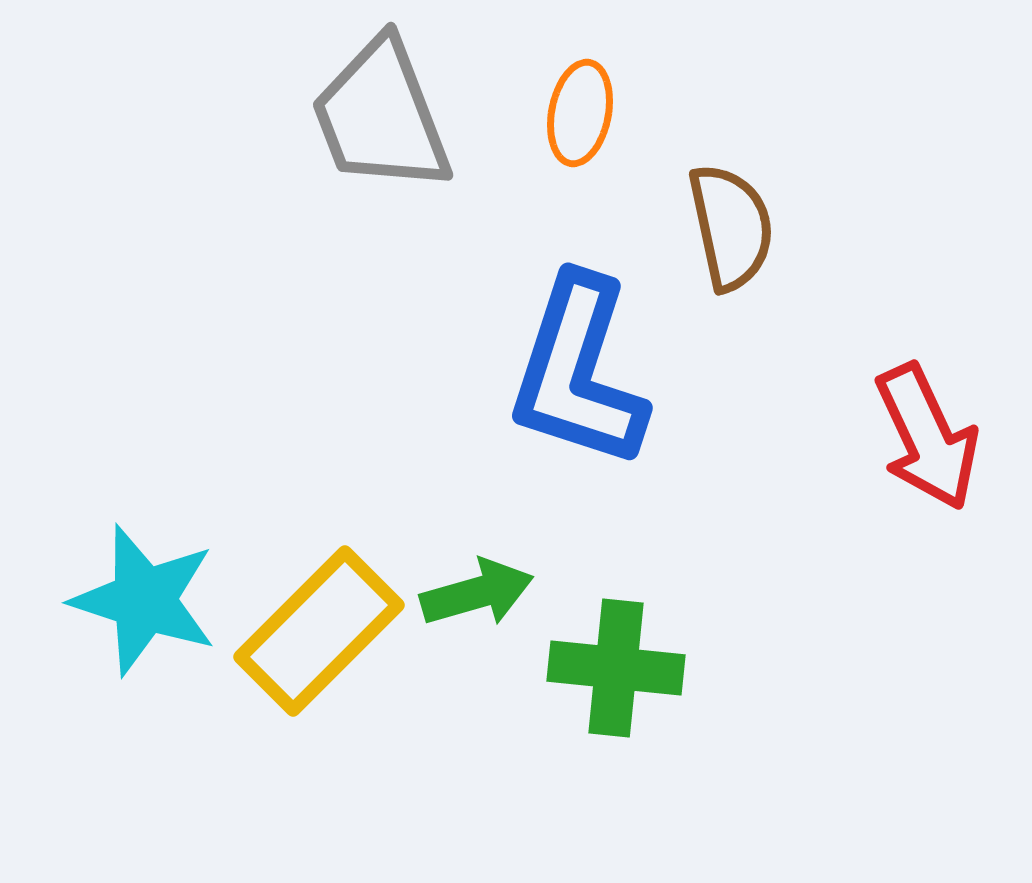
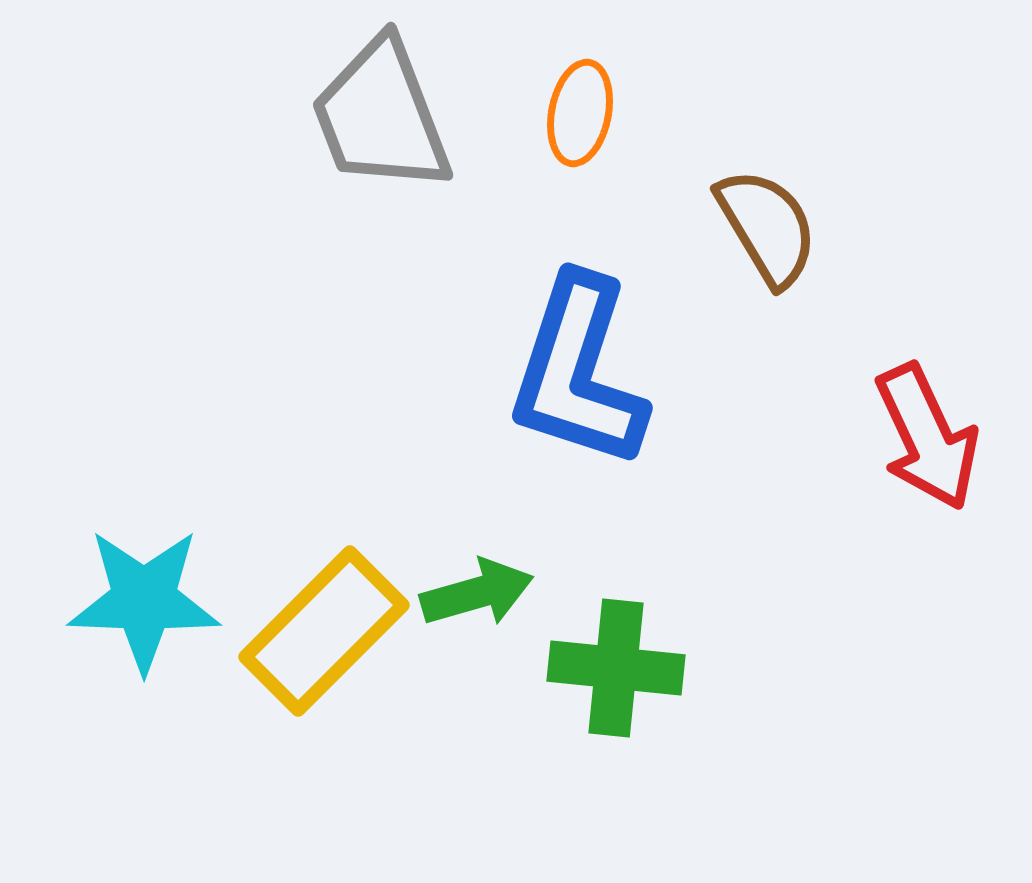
brown semicircle: moved 36 px right; rotated 19 degrees counterclockwise
cyan star: rotated 16 degrees counterclockwise
yellow rectangle: moved 5 px right
